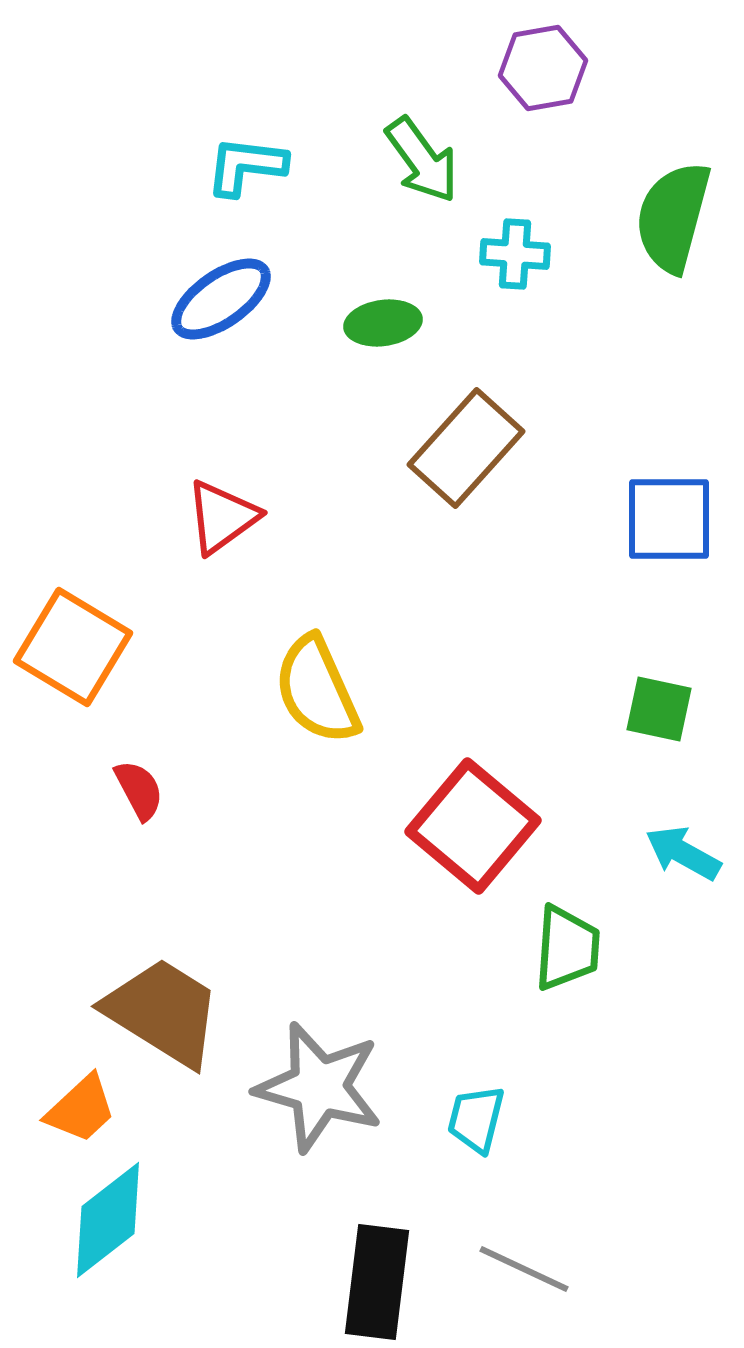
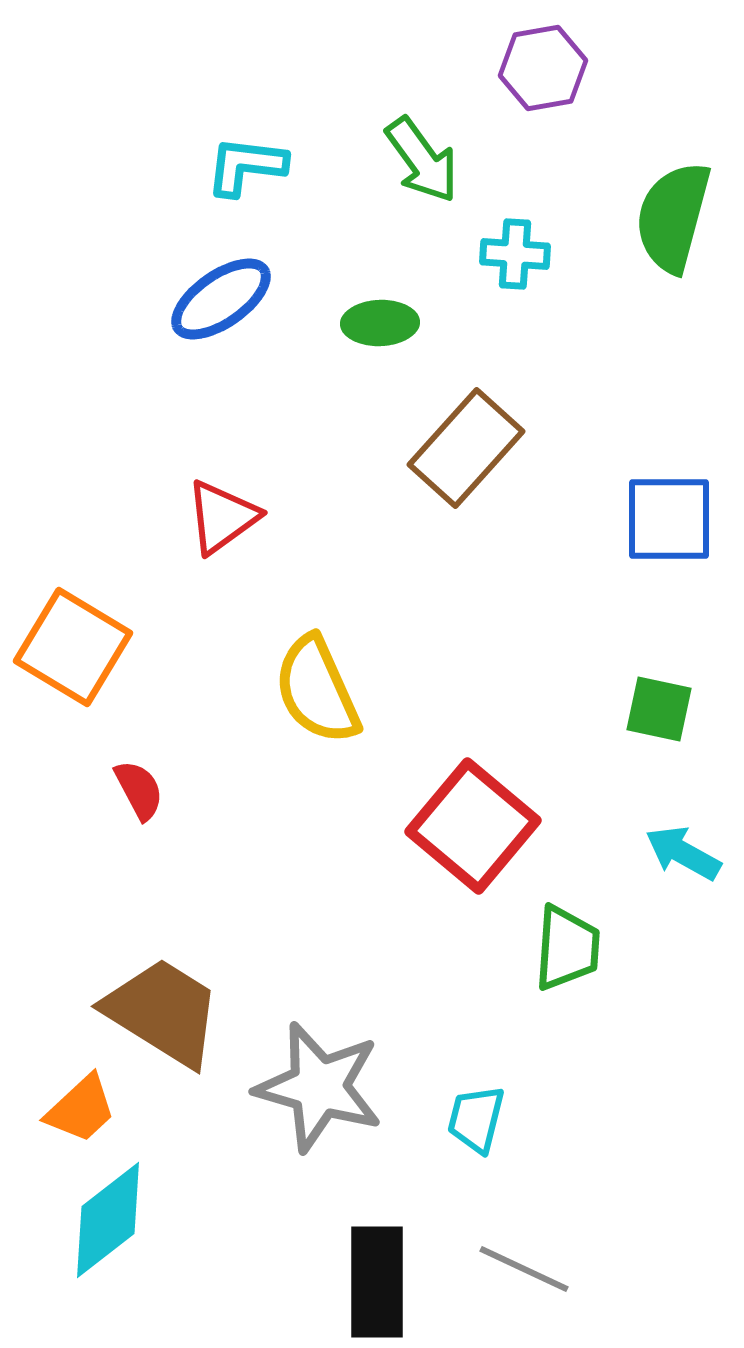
green ellipse: moved 3 px left; rotated 6 degrees clockwise
black rectangle: rotated 7 degrees counterclockwise
